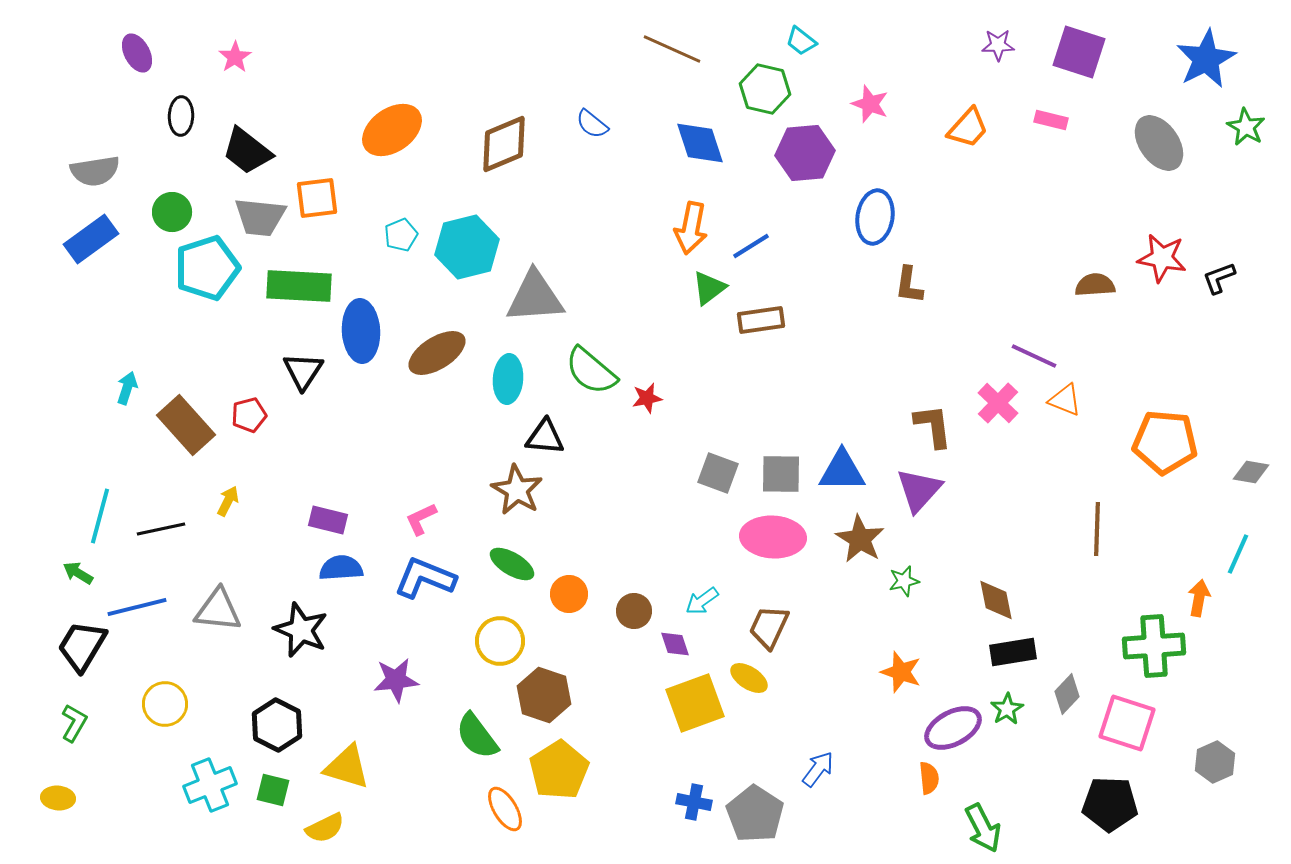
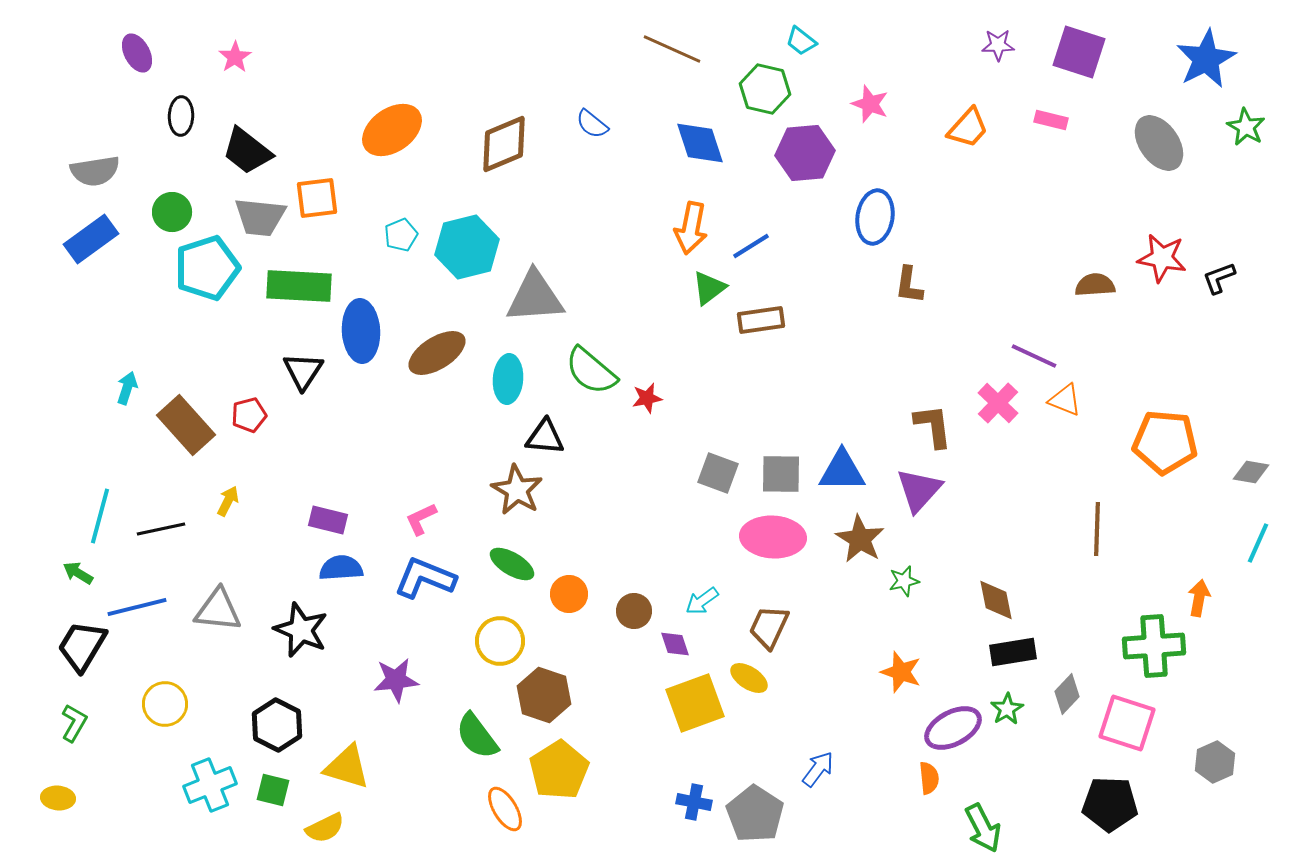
cyan line at (1238, 554): moved 20 px right, 11 px up
